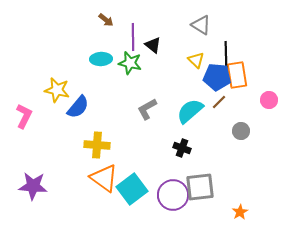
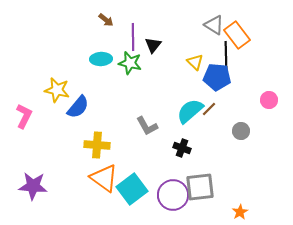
gray triangle: moved 13 px right
black triangle: rotated 30 degrees clockwise
yellow triangle: moved 1 px left, 2 px down
orange rectangle: moved 40 px up; rotated 28 degrees counterclockwise
brown line: moved 10 px left, 7 px down
gray L-shape: moved 17 px down; rotated 90 degrees counterclockwise
